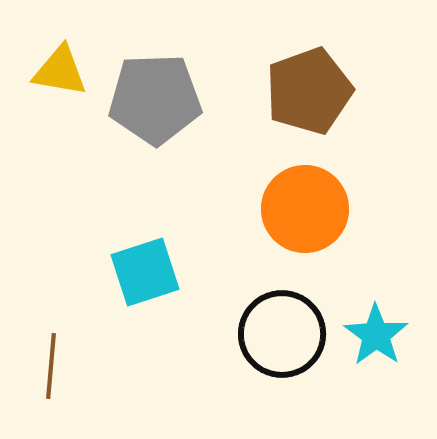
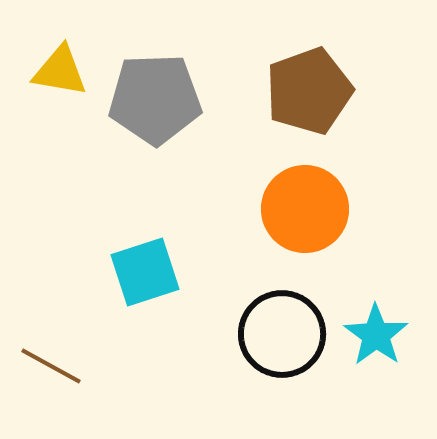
brown line: rotated 66 degrees counterclockwise
